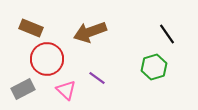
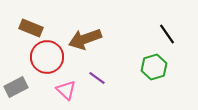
brown arrow: moved 5 px left, 7 px down
red circle: moved 2 px up
gray rectangle: moved 7 px left, 2 px up
